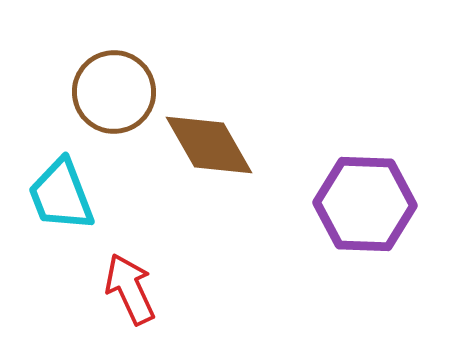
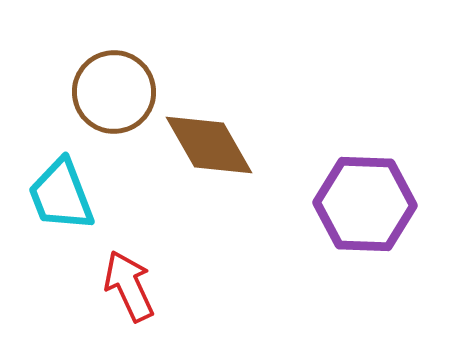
red arrow: moved 1 px left, 3 px up
